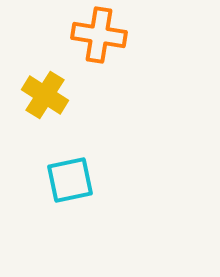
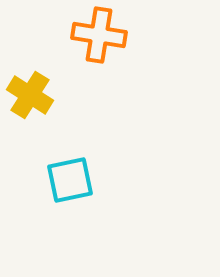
yellow cross: moved 15 px left
